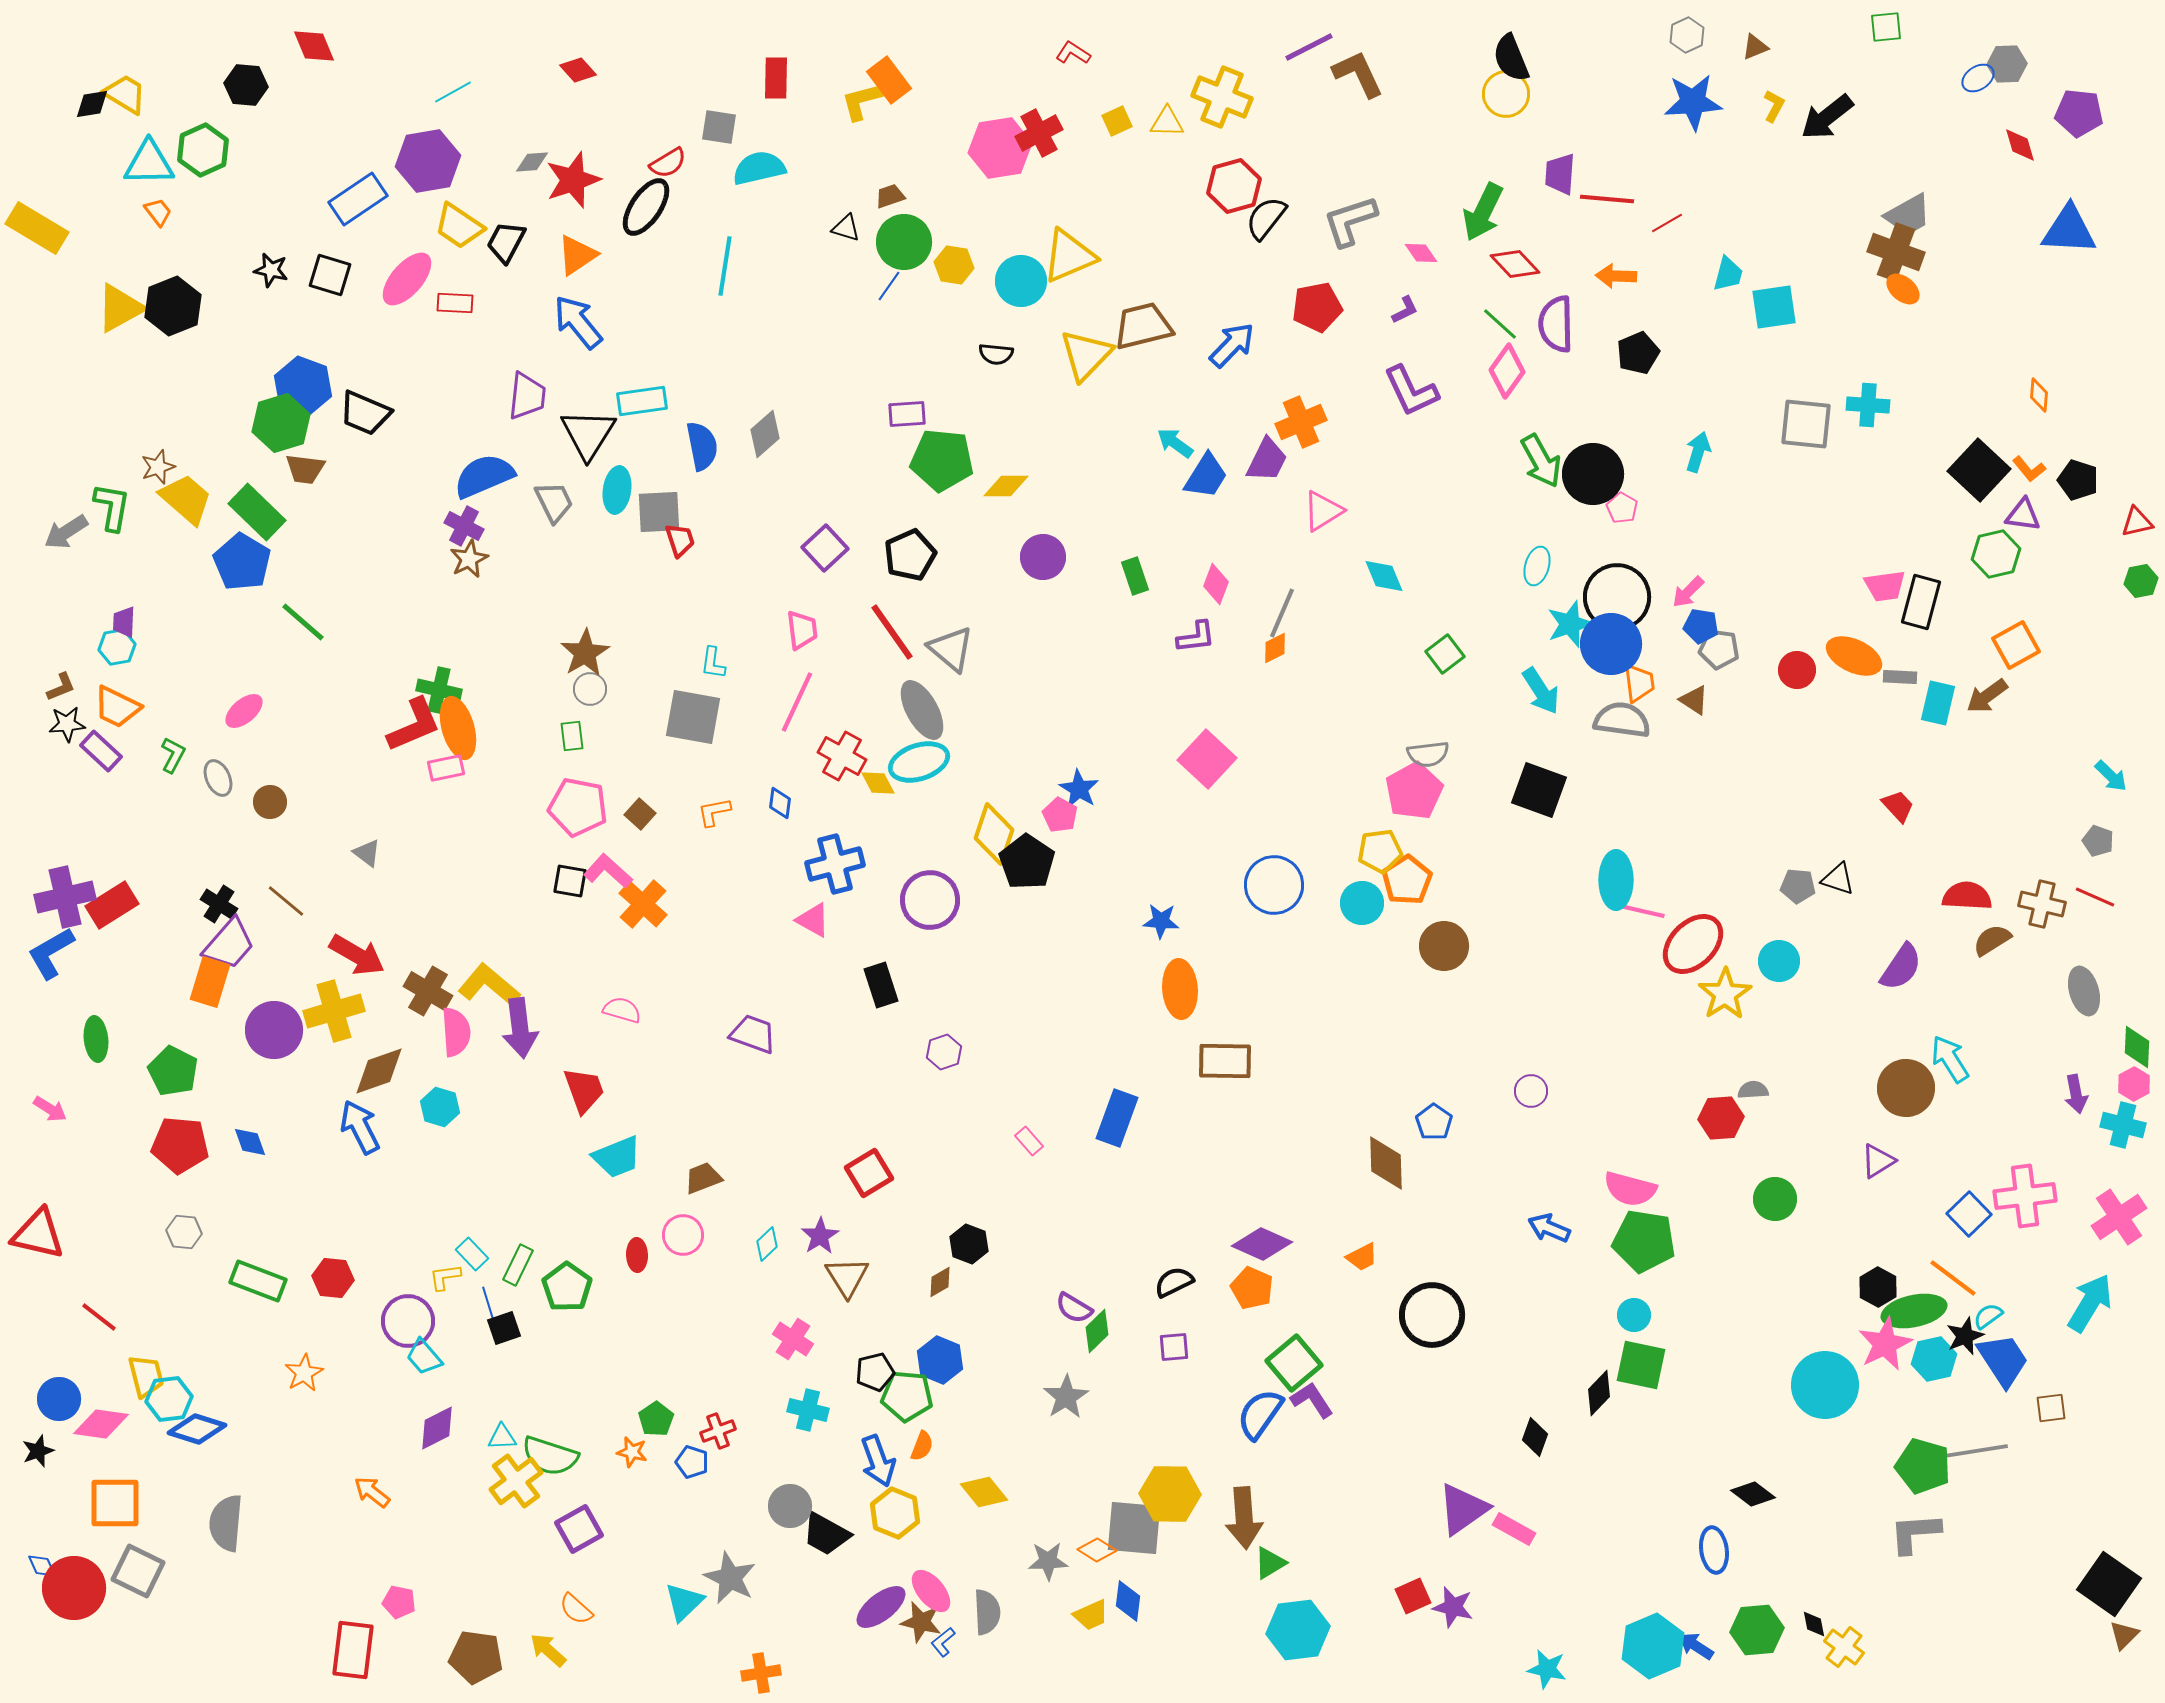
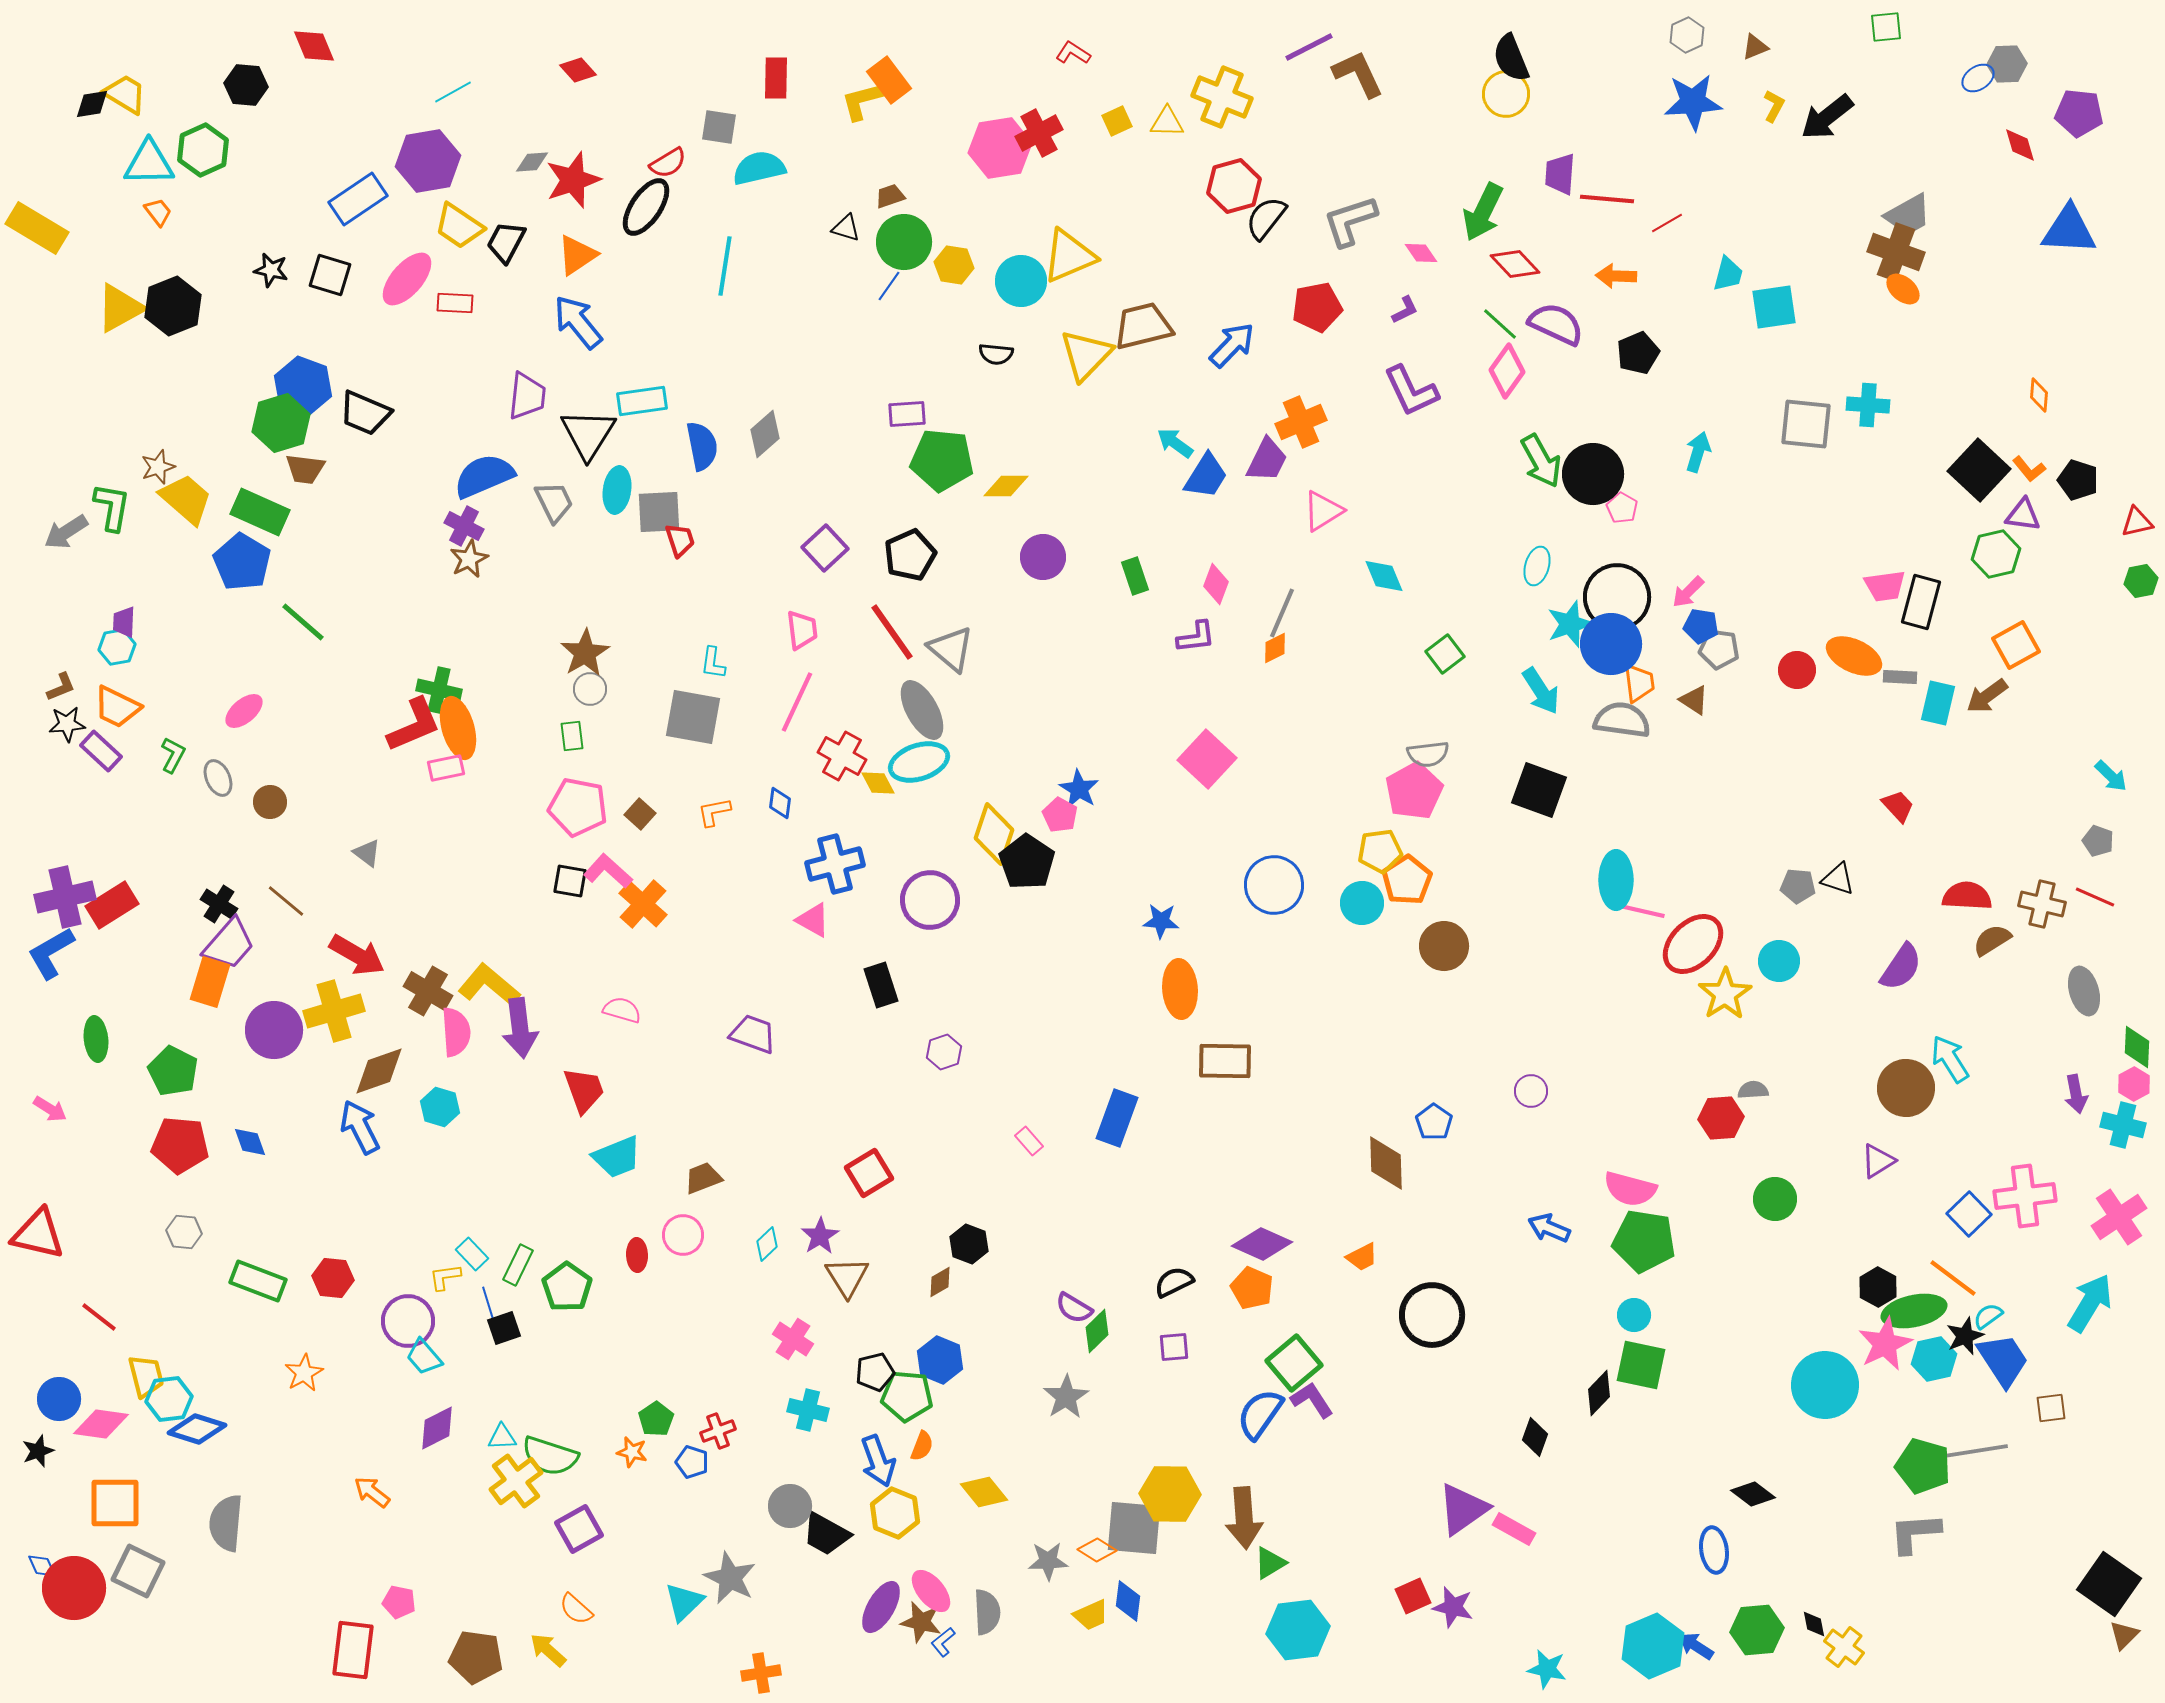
purple semicircle at (1556, 324): rotated 116 degrees clockwise
green rectangle at (257, 512): moved 3 px right; rotated 20 degrees counterclockwise
purple ellipse at (881, 1607): rotated 22 degrees counterclockwise
